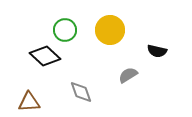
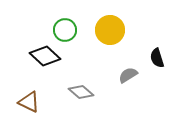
black semicircle: moved 7 px down; rotated 60 degrees clockwise
gray diamond: rotated 30 degrees counterclockwise
brown triangle: rotated 30 degrees clockwise
